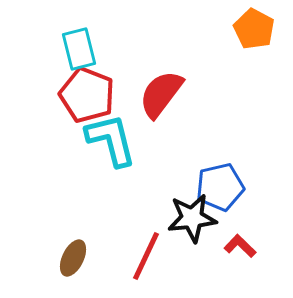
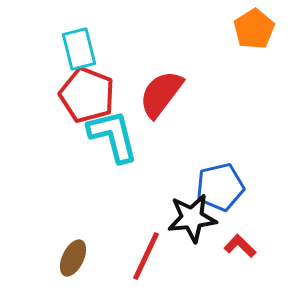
orange pentagon: rotated 12 degrees clockwise
cyan L-shape: moved 2 px right, 4 px up
